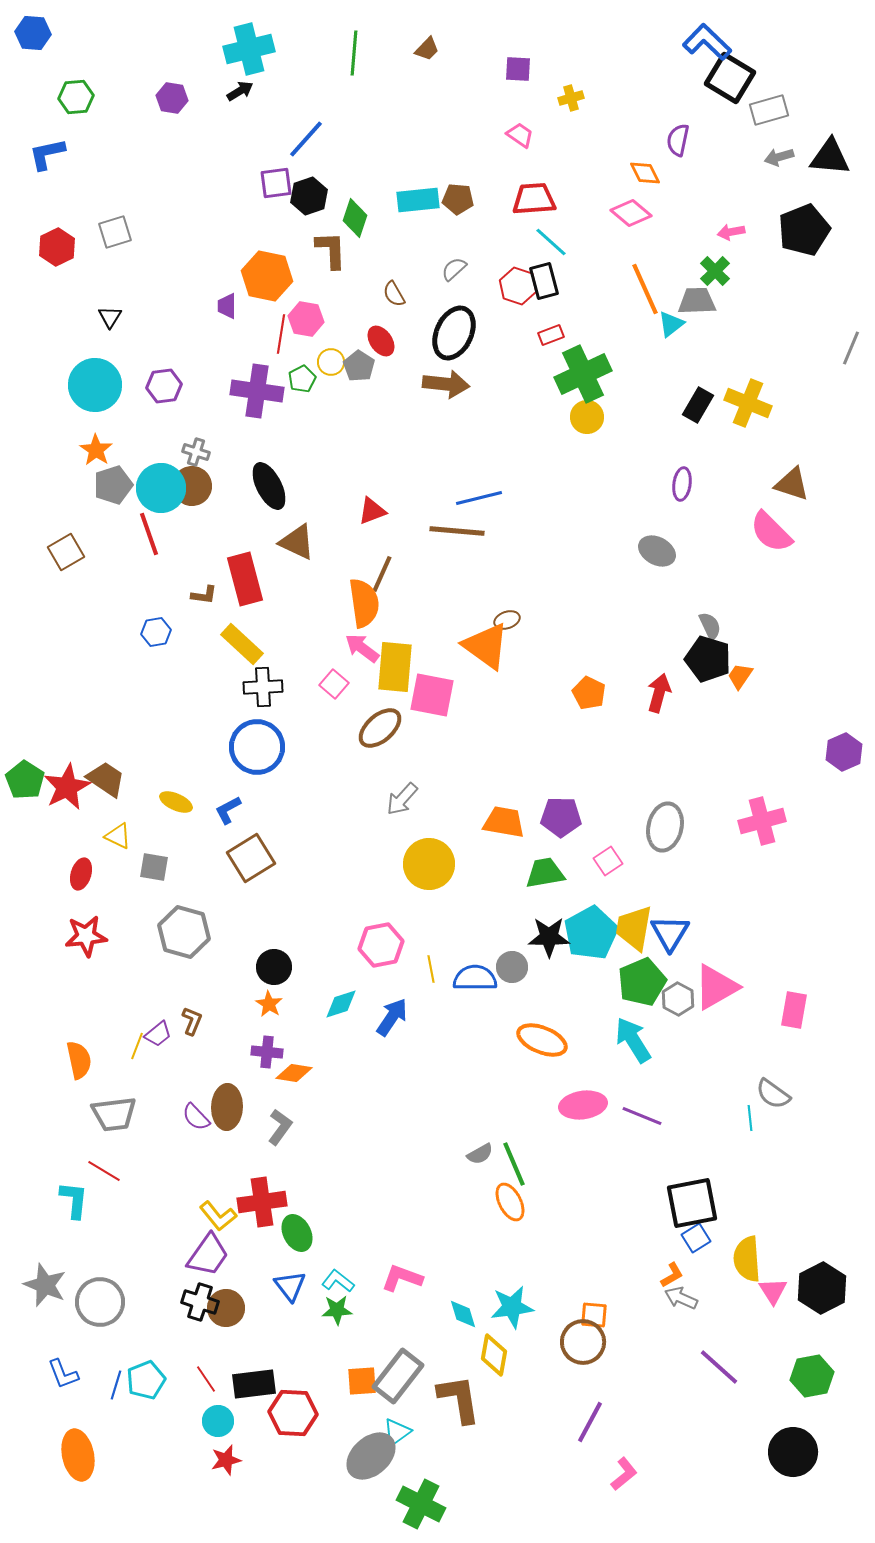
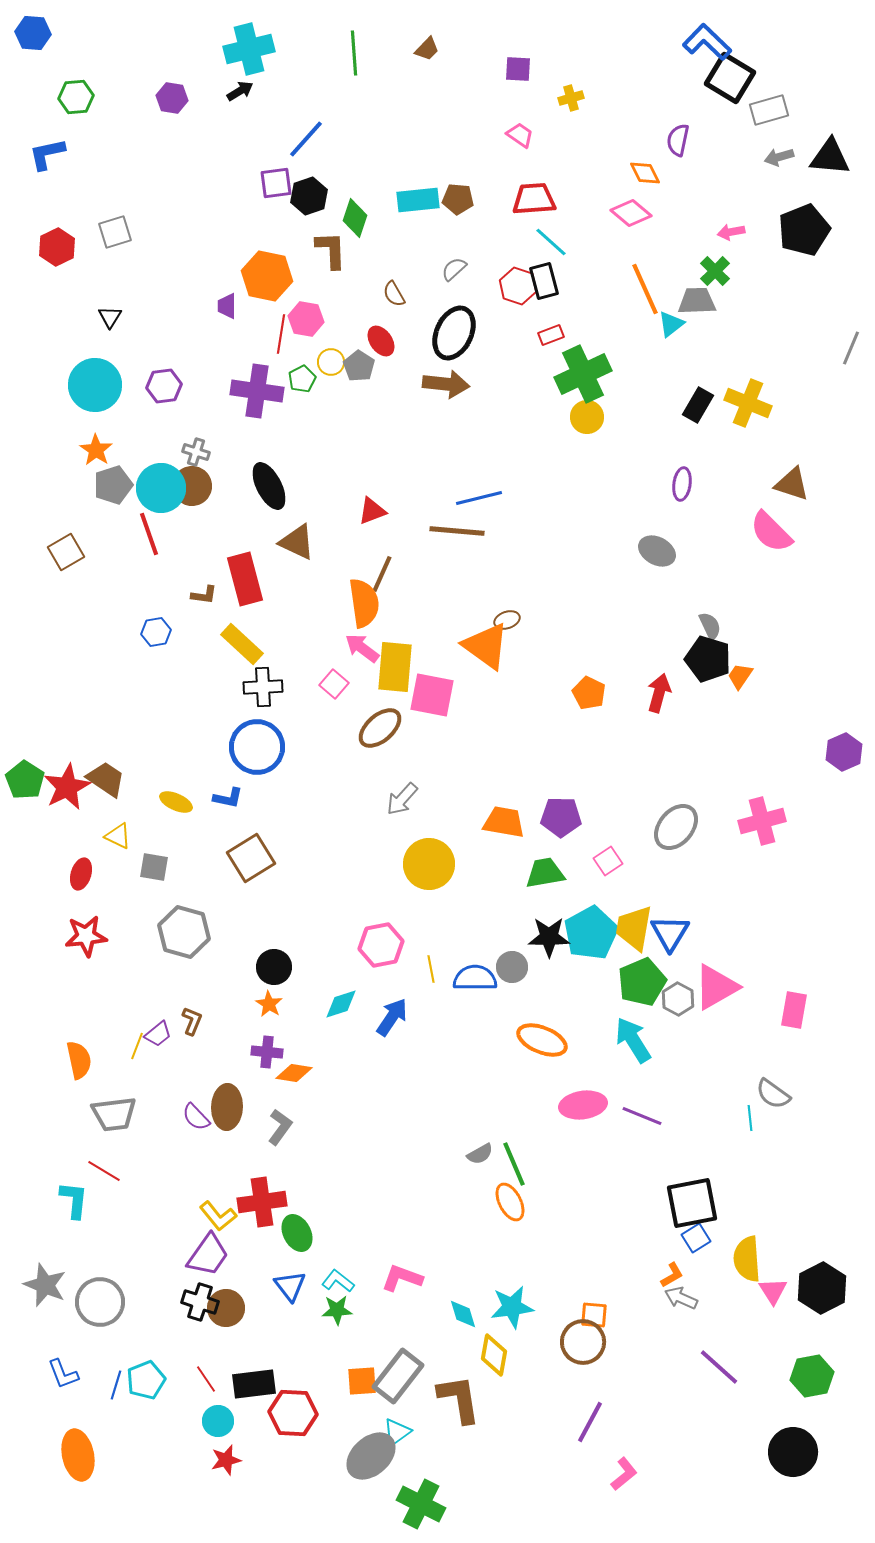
green line at (354, 53): rotated 9 degrees counterclockwise
blue L-shape at (228, 810): moved 12 px up; rotated 140 degrees counterclockwise
gray ellipse at (665, 827): moved 11 px right; rotated 27 degrees clockwise
